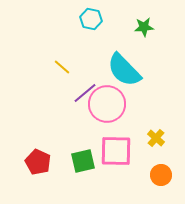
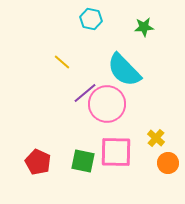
yellow line: moved 5 px up
pink square: moved 1 px down
green square: rotated 25 degrees clockwise
orange circle: moved 7 px right, 12 px up
